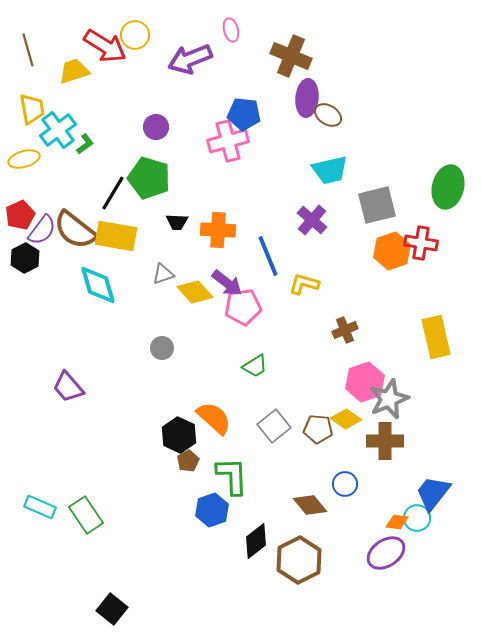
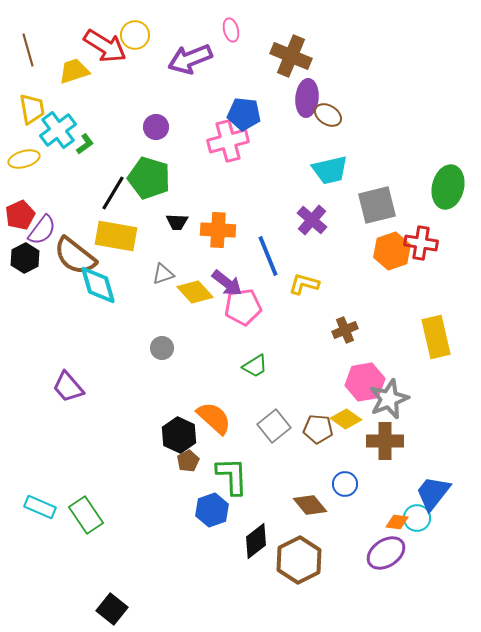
brown semicircle at (75, 230): moved 26 px down
pink hexagon at (365, 382): rotated 9 degrees clockwise
